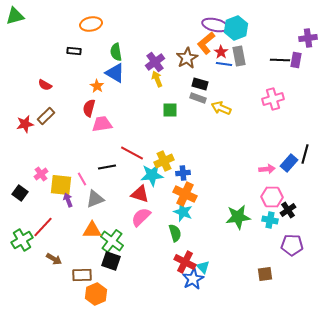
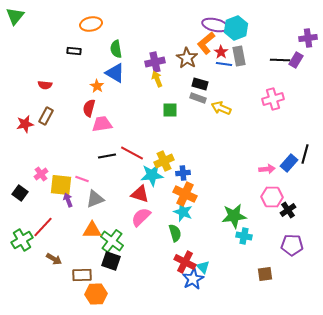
green triangle at (15, 16): rotated 36 degrees counterclockwise
green semicircle at (116, 52): moved 3 px up
brown star at (187, 58): rotated 10 degrees counterclockwise
purple rectangle at (296, 60): rotated 21 degrees clockwise
purple cross at (155, 62): rotated 24 degrees clockwise
red semicircle at (45, 85): rotated 24 degrees counterclockwise
brown rectangle at (46, 116): rotated 18 degrees counterclockwise
black line at (107, 167): moved 11 px up
pink line at (82, 179): rotated 40 degrees counterclockwise
green star at (238, 217): moved 4 px left, 1 px up
cyan cross at (270, 220): moved 26 px left, 16 px down
orange hexagon at (96, 294): rotated 20 degrees clockwise
